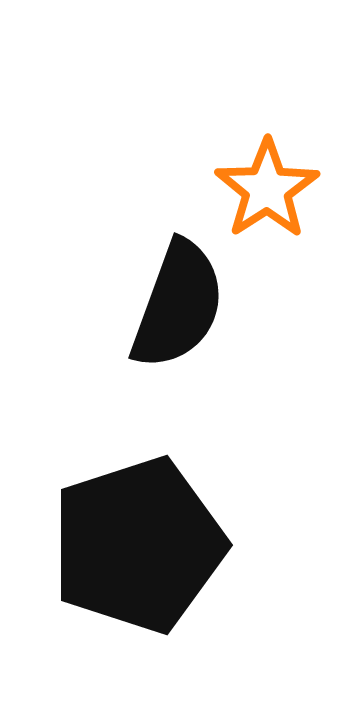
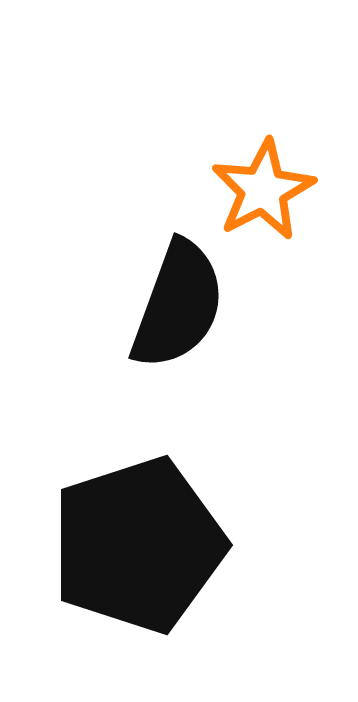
orange star: moved 4 px left, 1 px down; rotated 6 degrees clockwise
